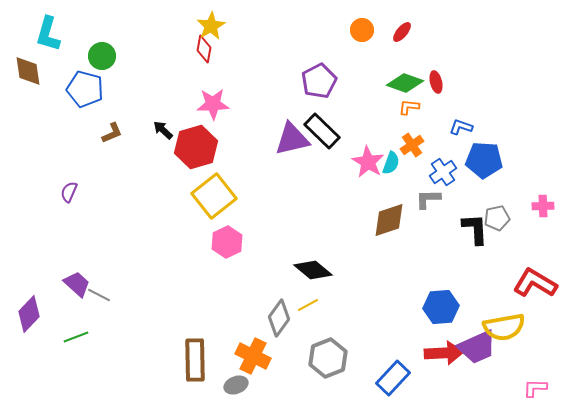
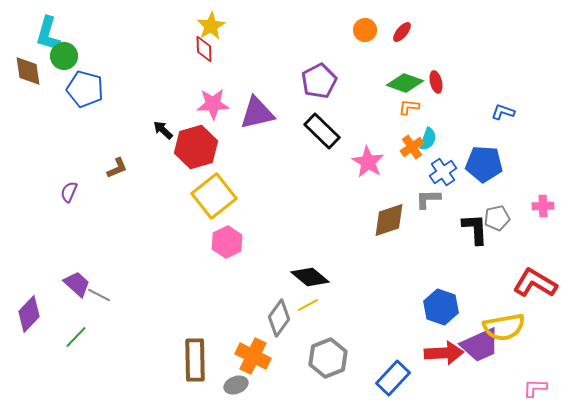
orange circle at (362, 30): moved 3 px right
red diamond at (204, 49): rotated 12 degrees counterclockwise
green circle at (102, 56): moved 38 px left
blue L-shape at (461, 127): moved 42 px right, 15 px up
brown L-shape at (112, 133): moved 5 px right, 35 px down
purple triangle at (292, 139): moved 35 px left, 26 px up
orange cross at (412, 145): moved 2 px down
blue pentagon at (484, 160): moved 4 px down
cyan semicircle at (391, 163): moved 37 px right, 24 px up
black diamond at (313, 270): moved 3 px left, 7 px down
blue hexagon at (441, 307): rotated 24 degrees clockwise
green line at (76, 337): rotated 25 degrees counterclockwise
purple trapezoid at (477, 347): moved 3 px right, 2 px up
